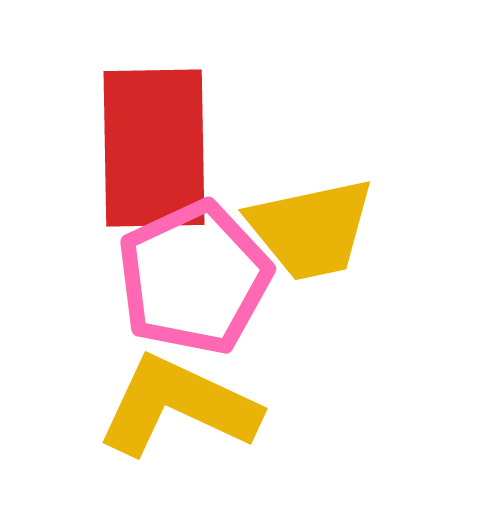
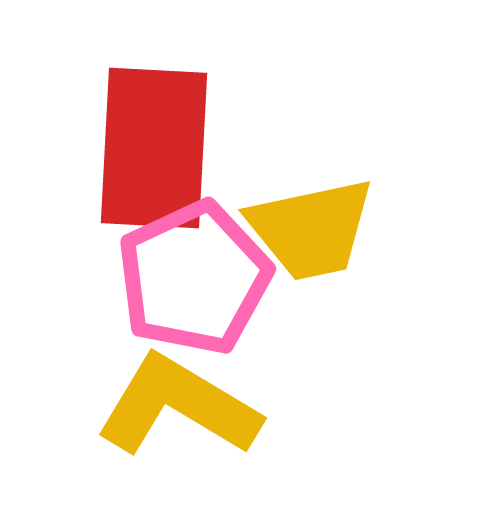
red rectangle: rotated 4 degrees clockwise
yellow L-shape: rotated 6 degrees clockwise
